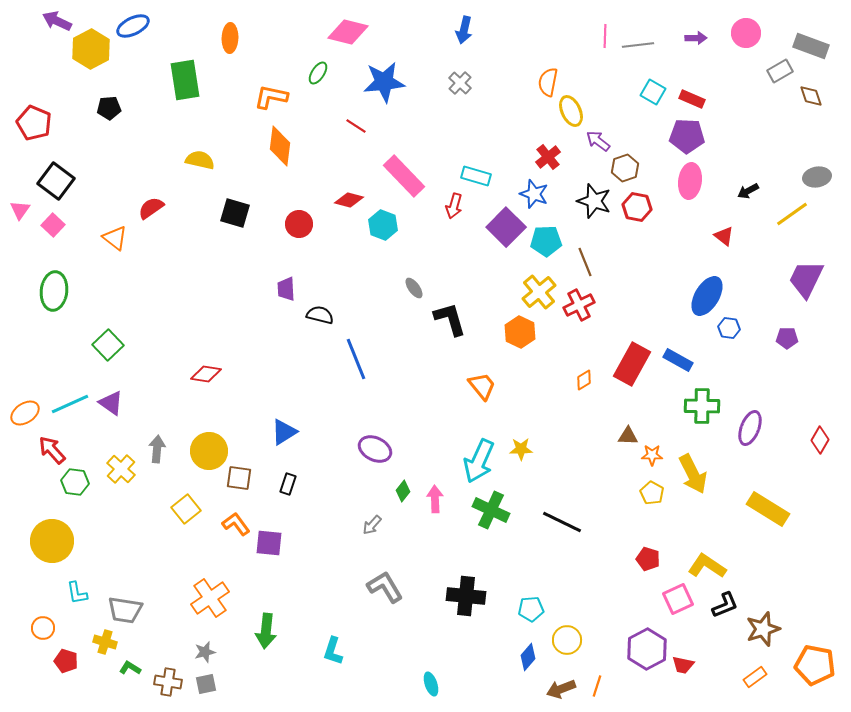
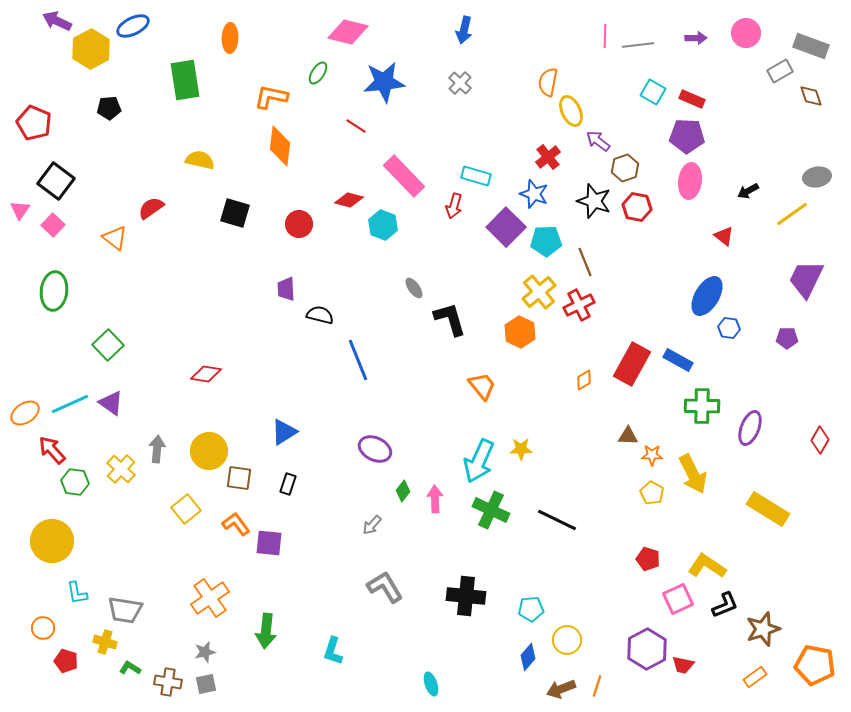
blue line at (356, 359): moved 2 px right, 1 px down
black line at (562, 522): moved 5 px left, 2 px up
